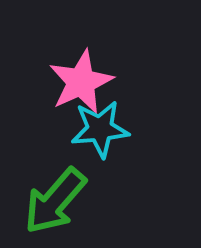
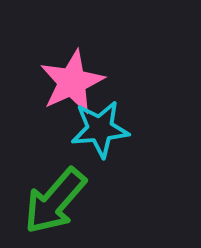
pink star: moved 9 px left
